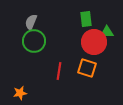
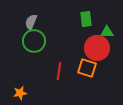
red circle: moved 3 px right, 6 px down
